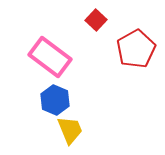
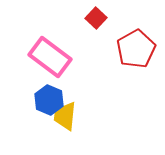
red square: moved 2 px up
blue hexagon: moved 6 px left
yellow trapezoid: moved 5 px left, 14 px up; rotated 152 degrees counterclockwise
